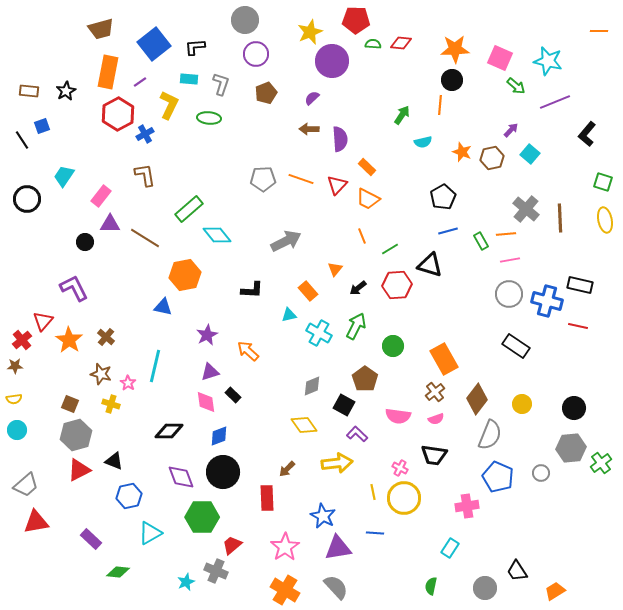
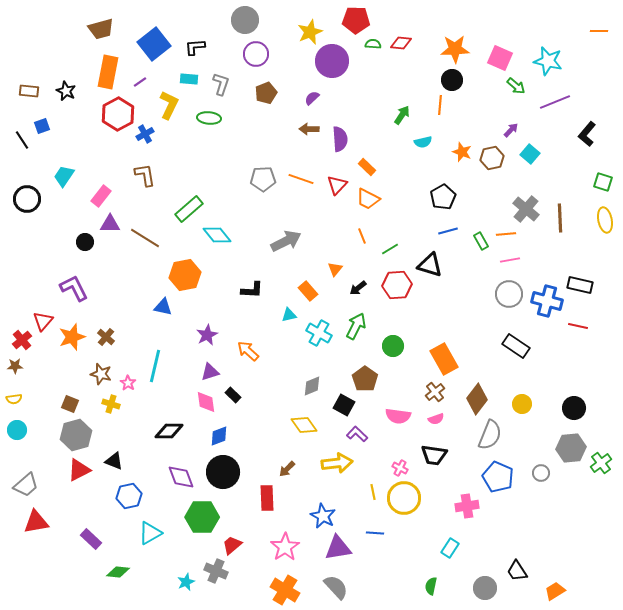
black star at (66, 91): rotated 18 degrees counterclockwise
orange star at (69, 340): moved 3 px right, 3 px up; rotated 20 degrees clockwise
